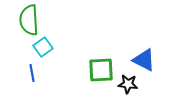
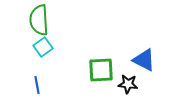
green semicircle: moved 10 px right
blue line: moved 5 px right, 12 px down
